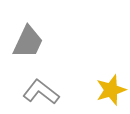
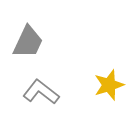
yellow star: moved 2 px left, 5 px up
